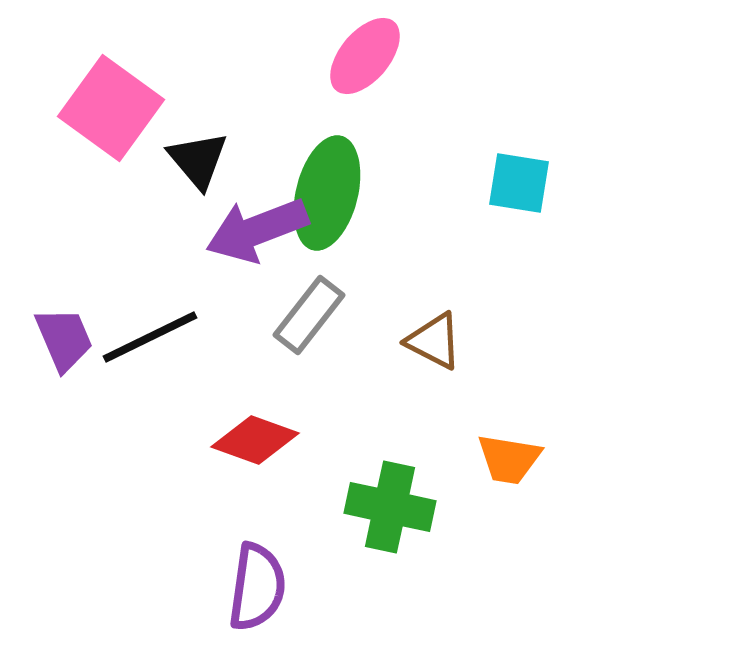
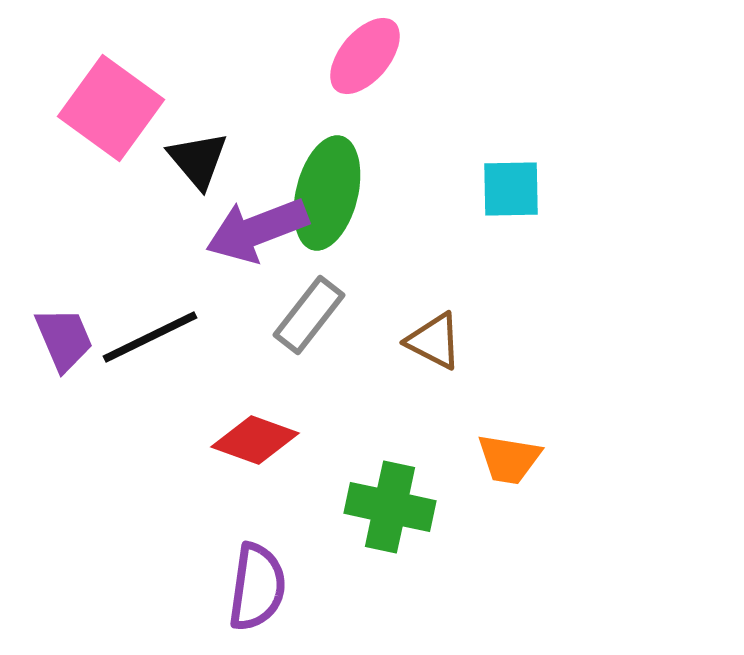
cyan square: moved 8 px left, 6 px down; rotated 10 degrees counterclockwise
